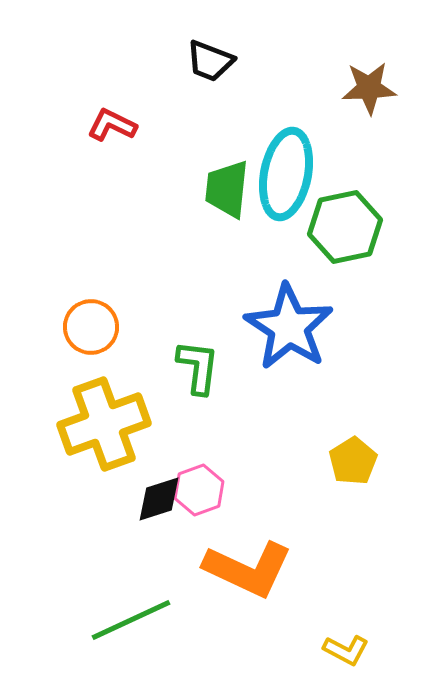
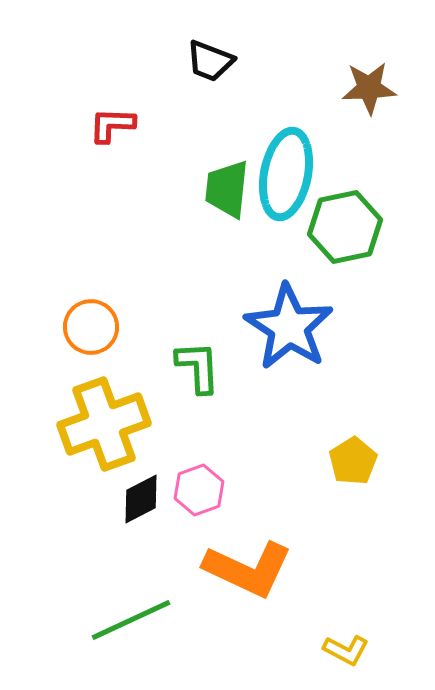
red L-shape: rotated 24 degrees counterclockwise
green L-shape: rotated 10 degrees counterclockwise
black diamond: moved 18 px left; rotated 10 degrees counterclockwise
